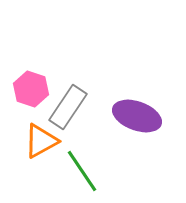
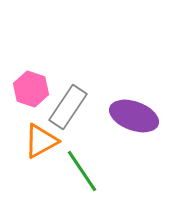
purple ellipse: moved 3 px left
